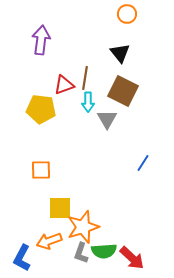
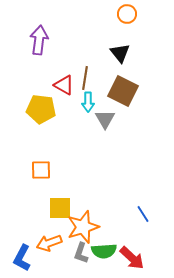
purple arrow: moved 2 px left
red triangle: rotated 50 degrees clockwise
gray triangle: moved 2 px left
blue line: moved 51 px down; rotated 66 degrees counterclockwise
orange arrow: moved 2 px down
